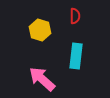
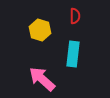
cyan rectangle: moved 3 px left, 2 px up
